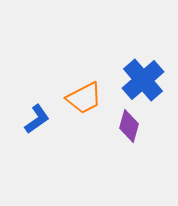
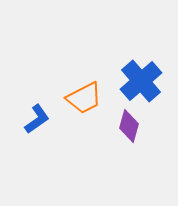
blue cross: moved 2 px left, 1 px down
